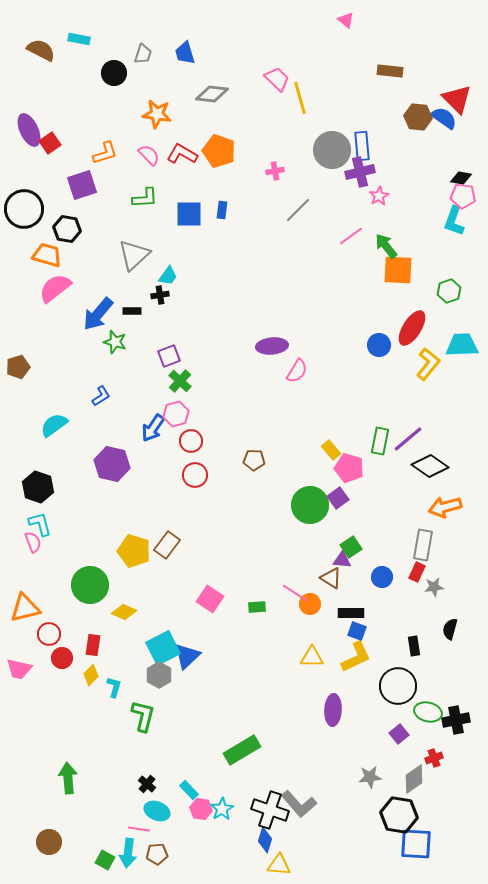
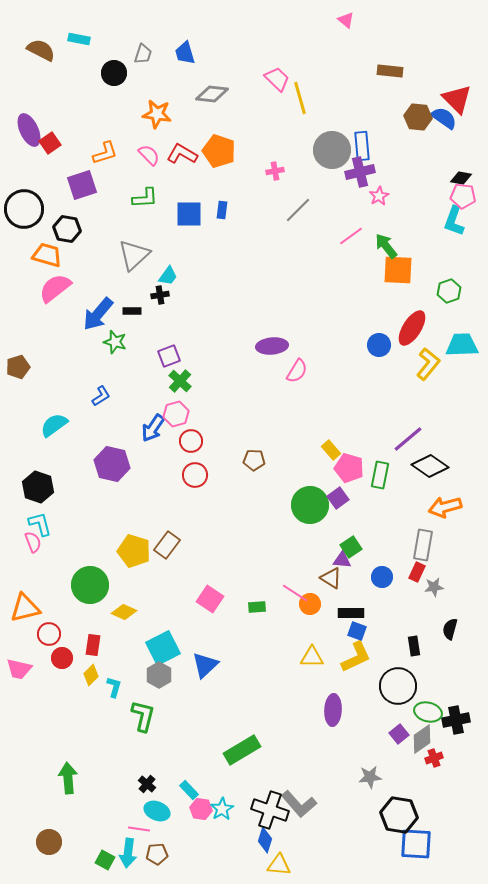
green rectangle at (380, 441): moved 34 px down
blue triangle at (187, 656): moved 18 px right, 9 px down
gray diamond at (414, 779): moved 8 px right, 40 px up
